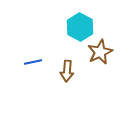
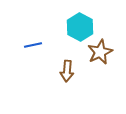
blue line: moved 17 px up
